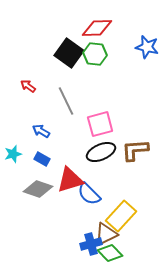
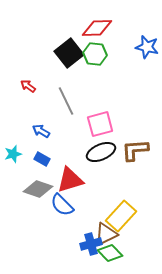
black square: rotated 16 degrees clockwise
blue semicircle: moved 27 px left, 11 px down
